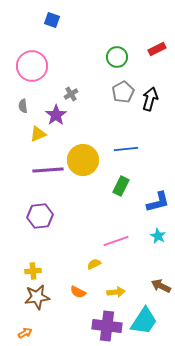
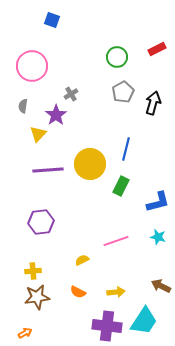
black arrow: moved 3 px right, 4 px down
gray semicircle: rotated 16 degrees clockwise
yellow triangle: rotated 24 degrees counterclockwise
blue line: rotated 70 degrees counterclockwise
yellow circle: moved 7 px right, 4 px down
purple hexagon: moved 1 px right, 6 px down
cyan star: moved 1 px down; rotated 14 degrees counterclockwise
yellow semicircle: moved 12 px left, 4 px up
